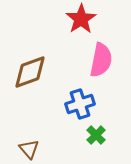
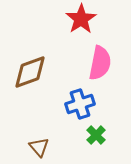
pink semicircle: moved 1 px left, 3 px down
brown triangle: moved 10 px right, 2 px up
